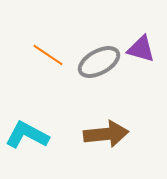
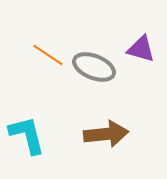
gray ellipse: moved 5 px left, 5 px down; rotated 51 degrees clockwise
cyan L-shape: rotated 48 degrees clockwise
